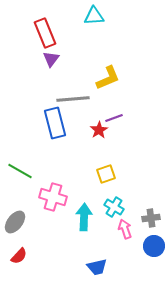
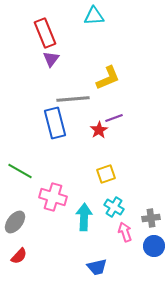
pink arrow: moved 3 px down
